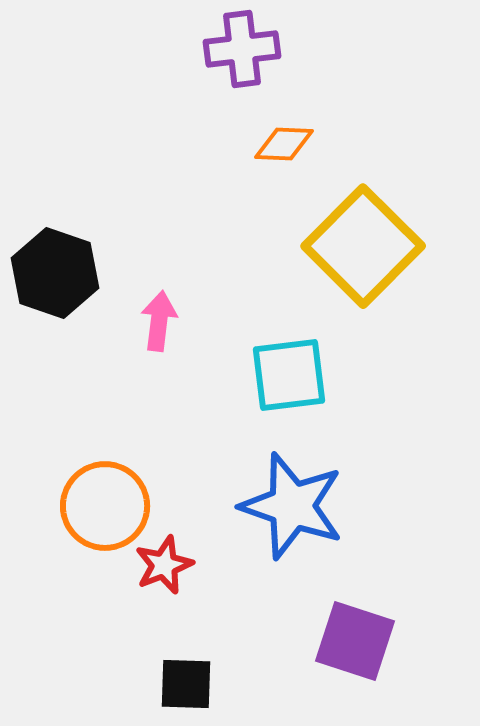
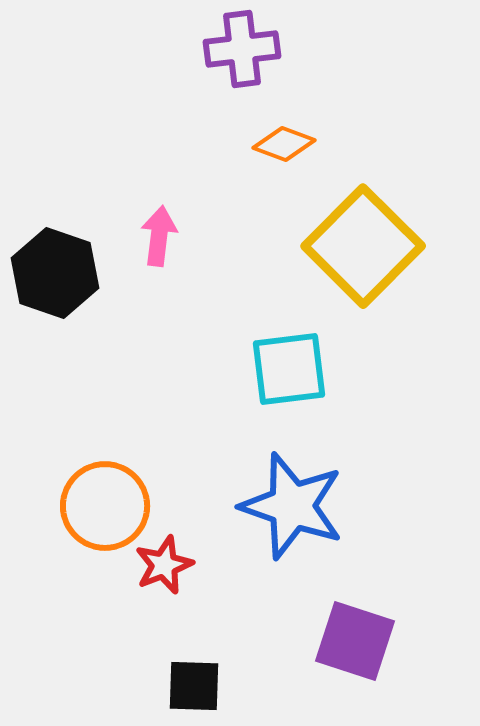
orange diamond: rotated 18 degrees clockwise
pink arrow: moved 85 px up
cyan square: moved 6 px up
black square: moved 8 px right, 2 px down
